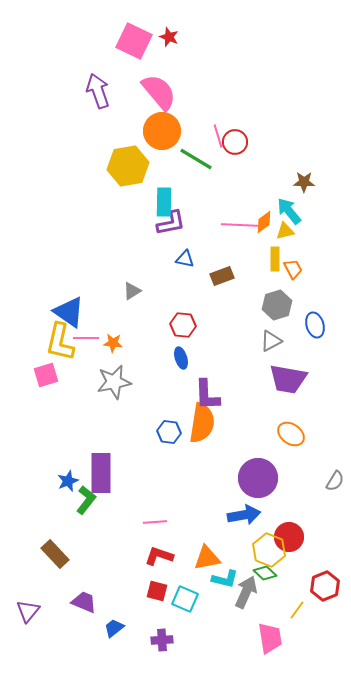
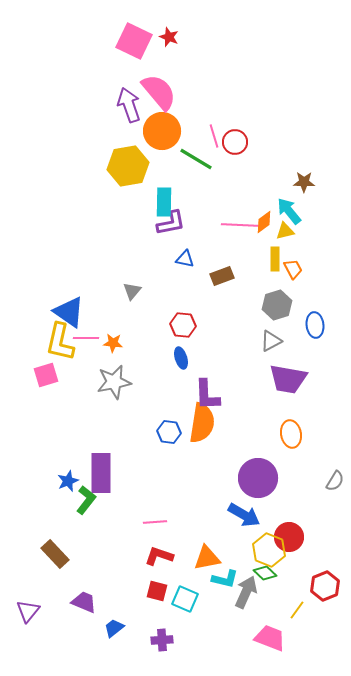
purple arrow at (98, 91): moved 31 px right, 14 px down
pink line at (218, 136): moved 4 px left
gray triangle at (132, 291): rotated 18 degrees counterclockwise
blue ellipse at (315, 325): rotated 10 degrees clockwise
orange ellipse at (291, 434): rotated 44 degrees clockwise
blue arrow at (244, 515): rotated 40 degrees clockwise
pink trapezoid at (270, 638): rotated 60 degrees counterclockwise
